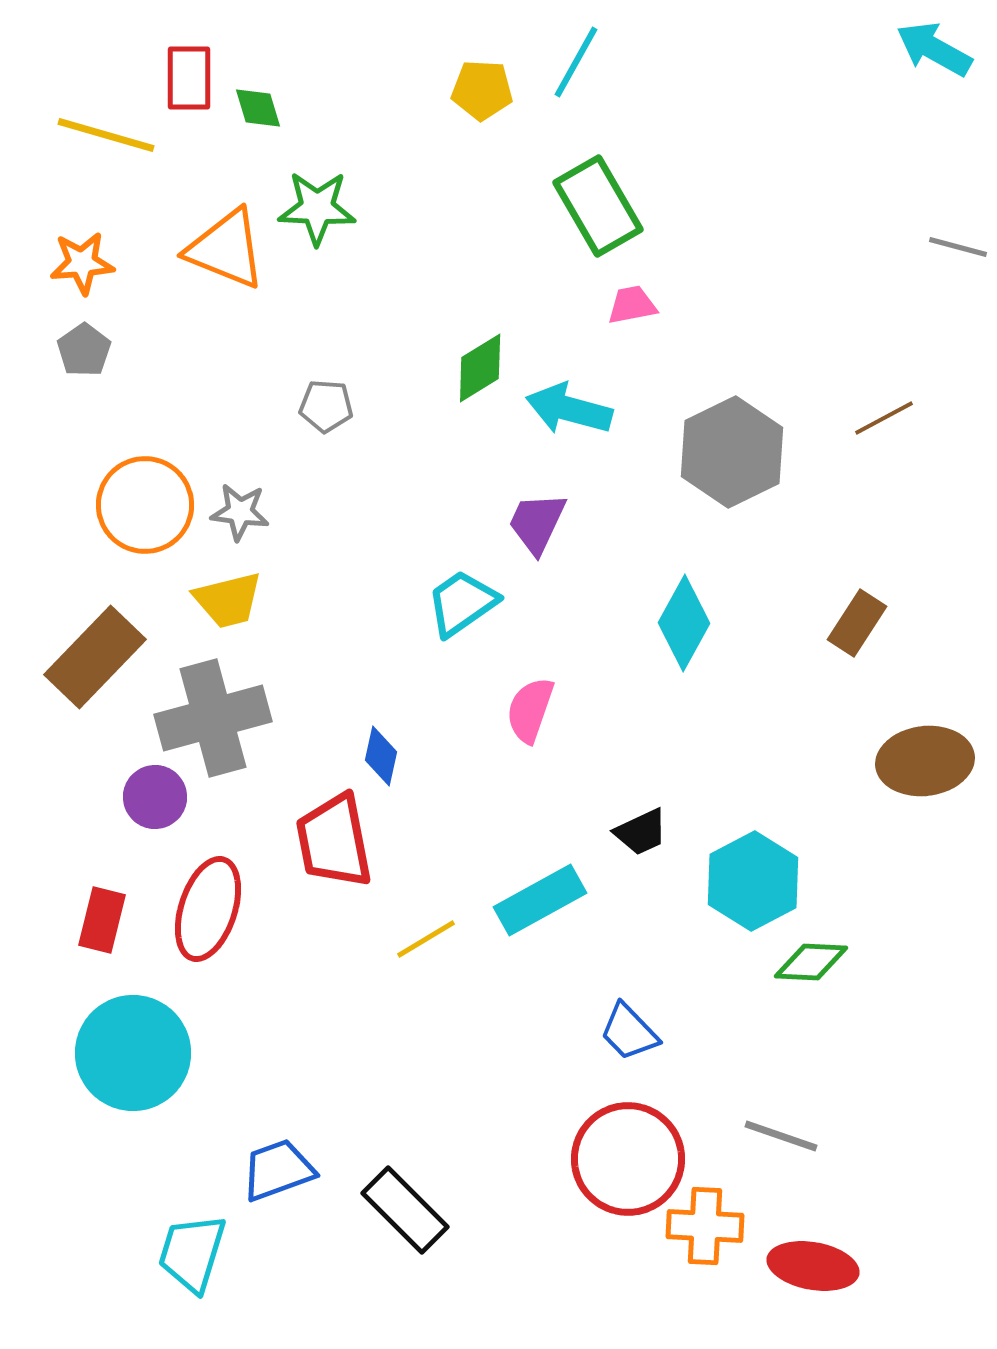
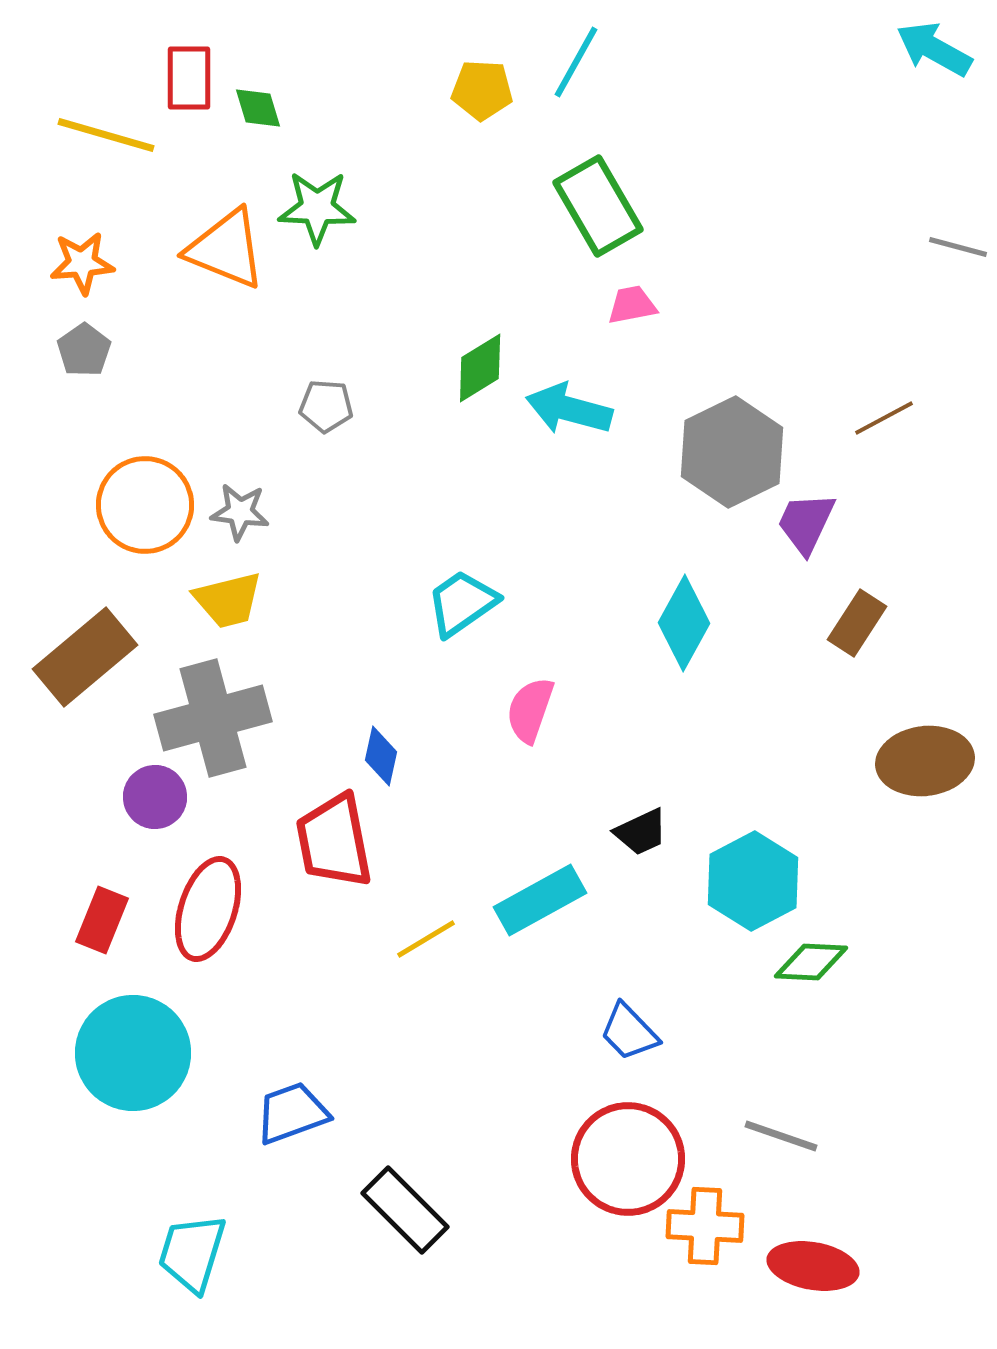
purple trapezoid at (537, 523): moved 269 px right
brown rectangle at (95, 657): moved 10 px left; rotated 6 degrees clockwise
red rectangle at (102, 920): rotated 8 degrees clockwise
blue trapezoid at (278, 1170): moved 14 px right, 57 px up
